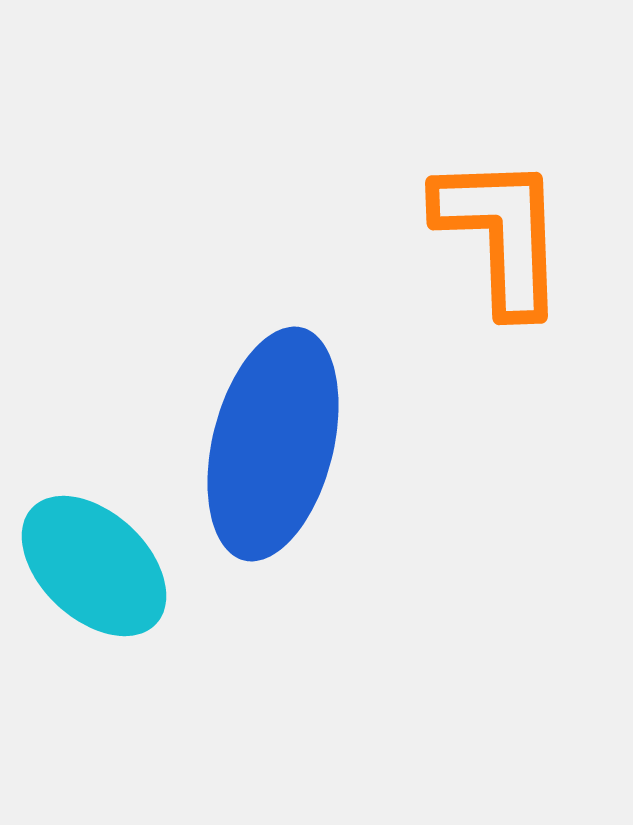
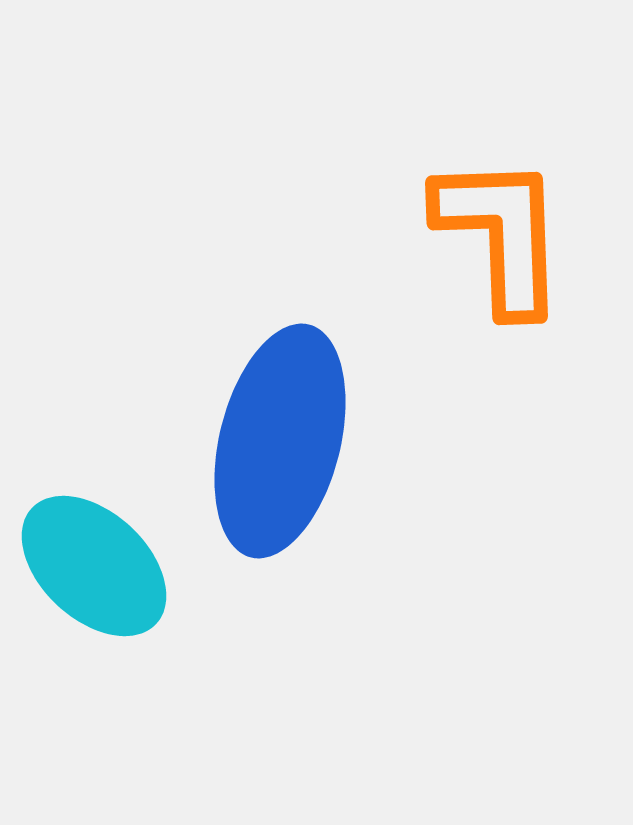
blue ellipse: moved 7 px right, 3 px up
